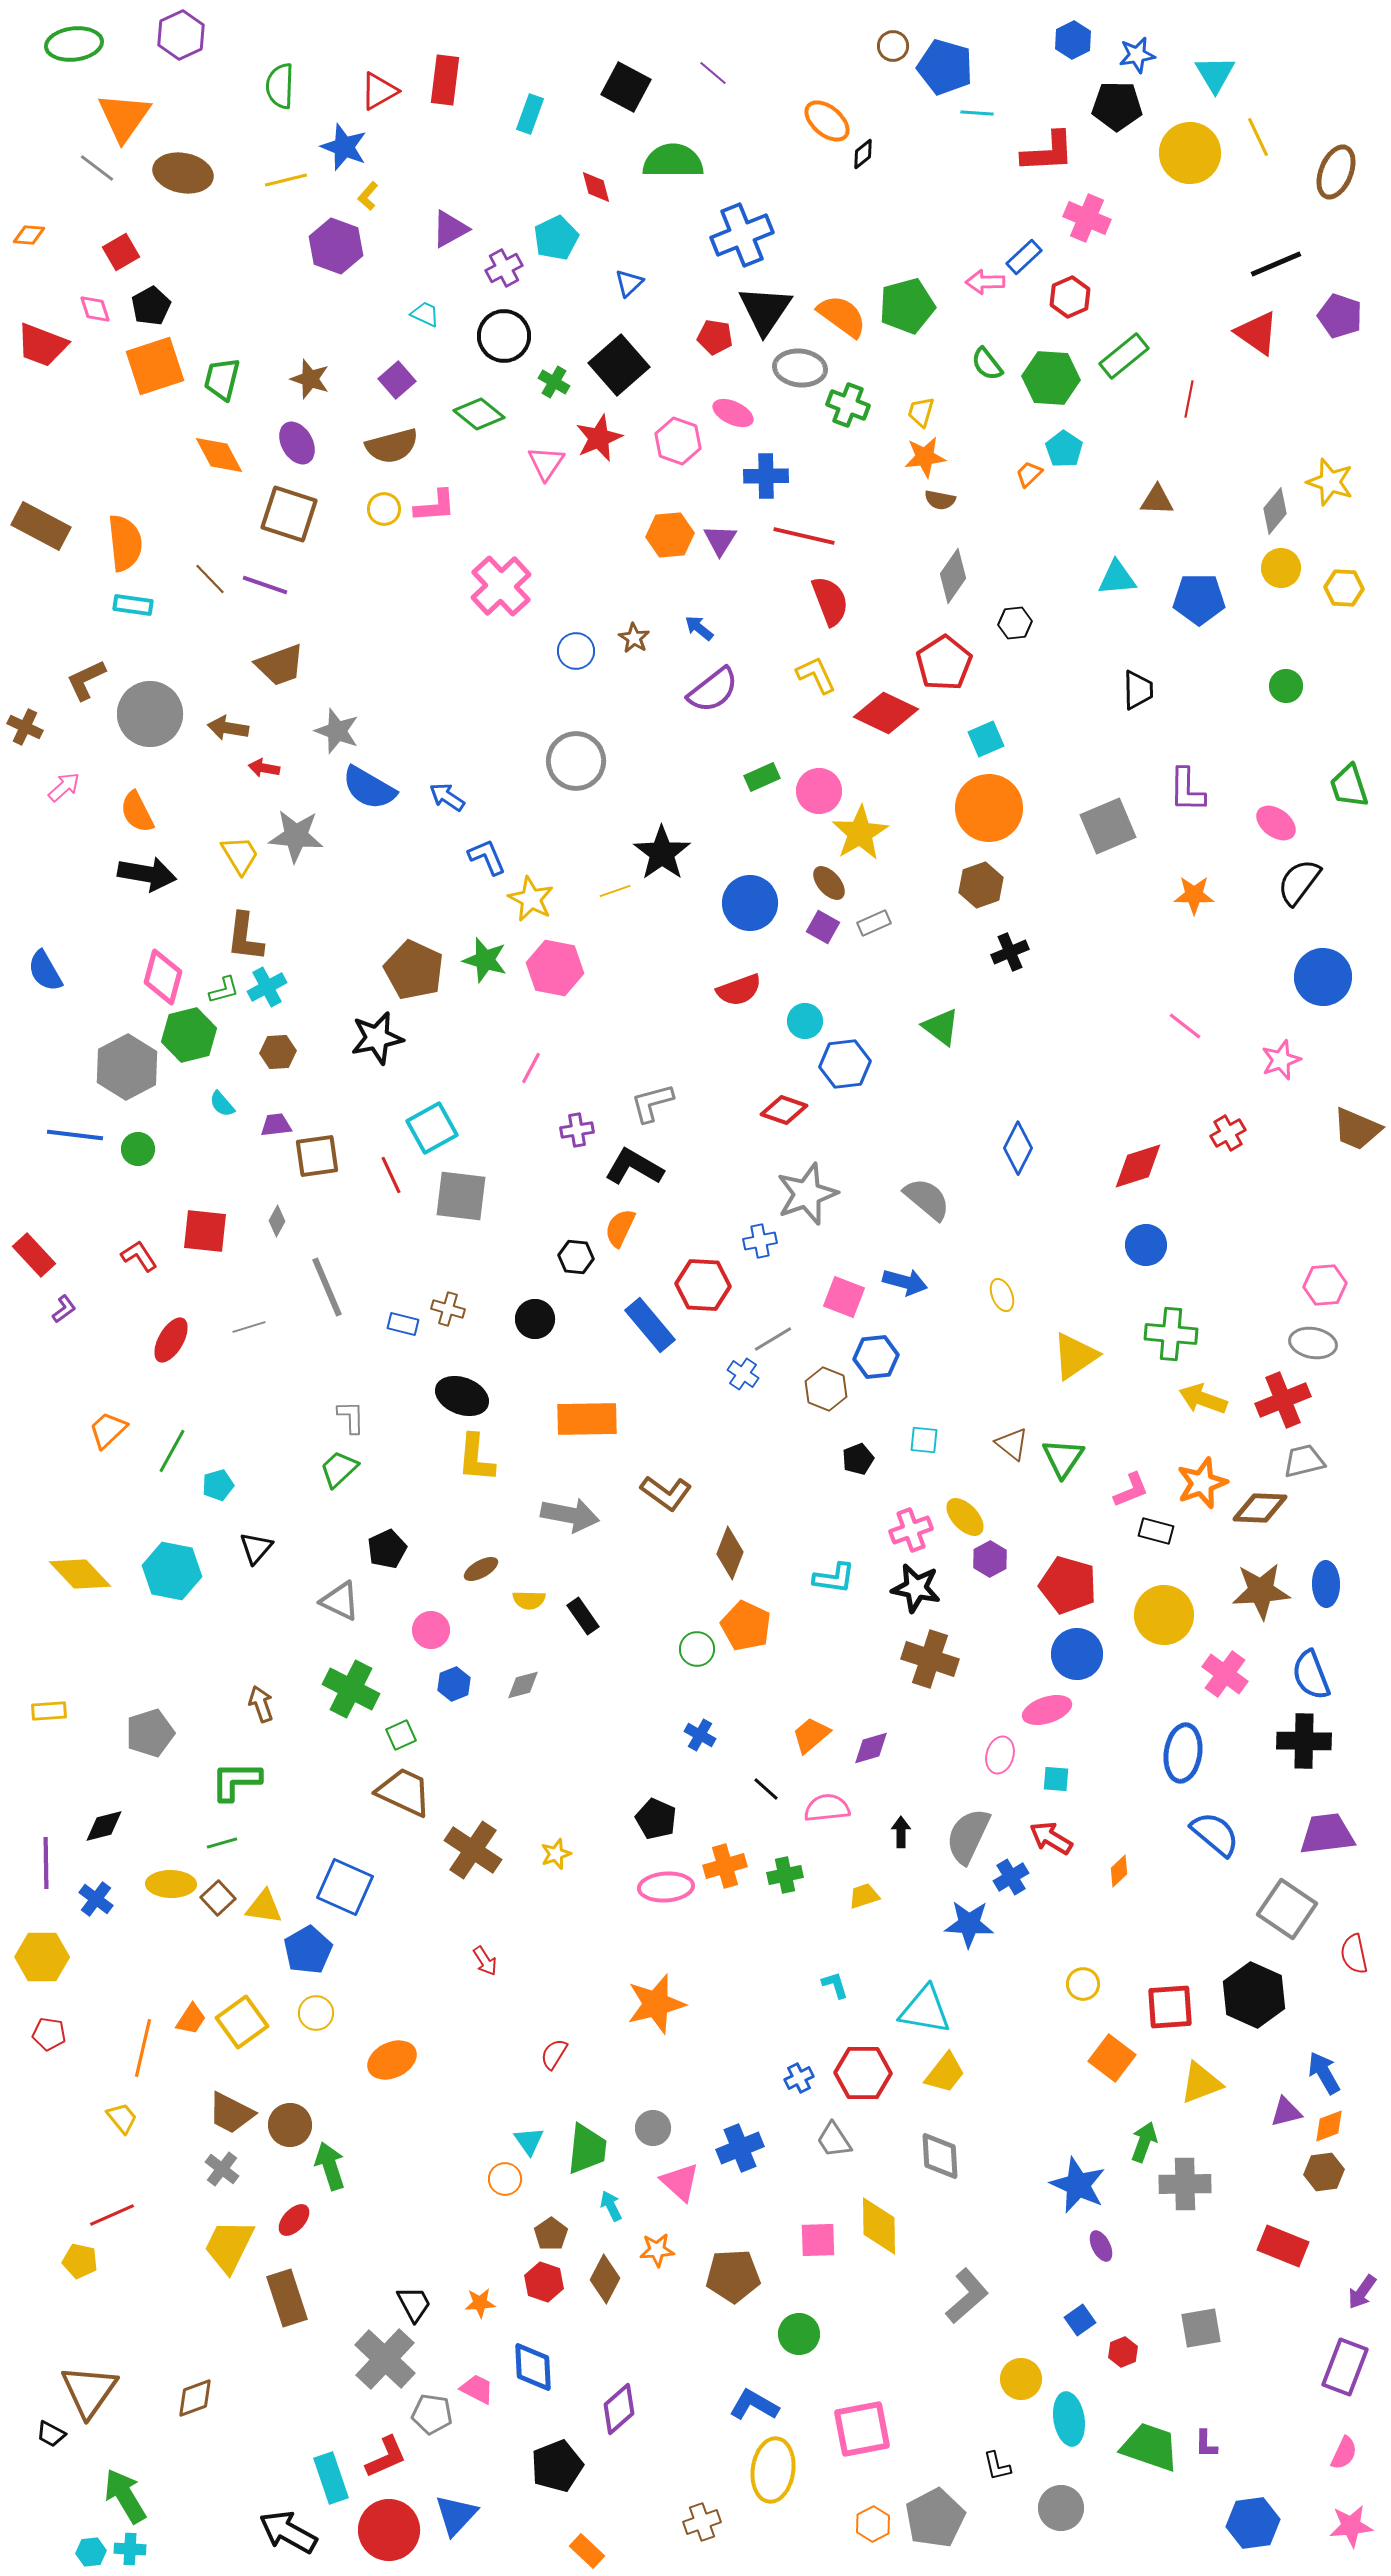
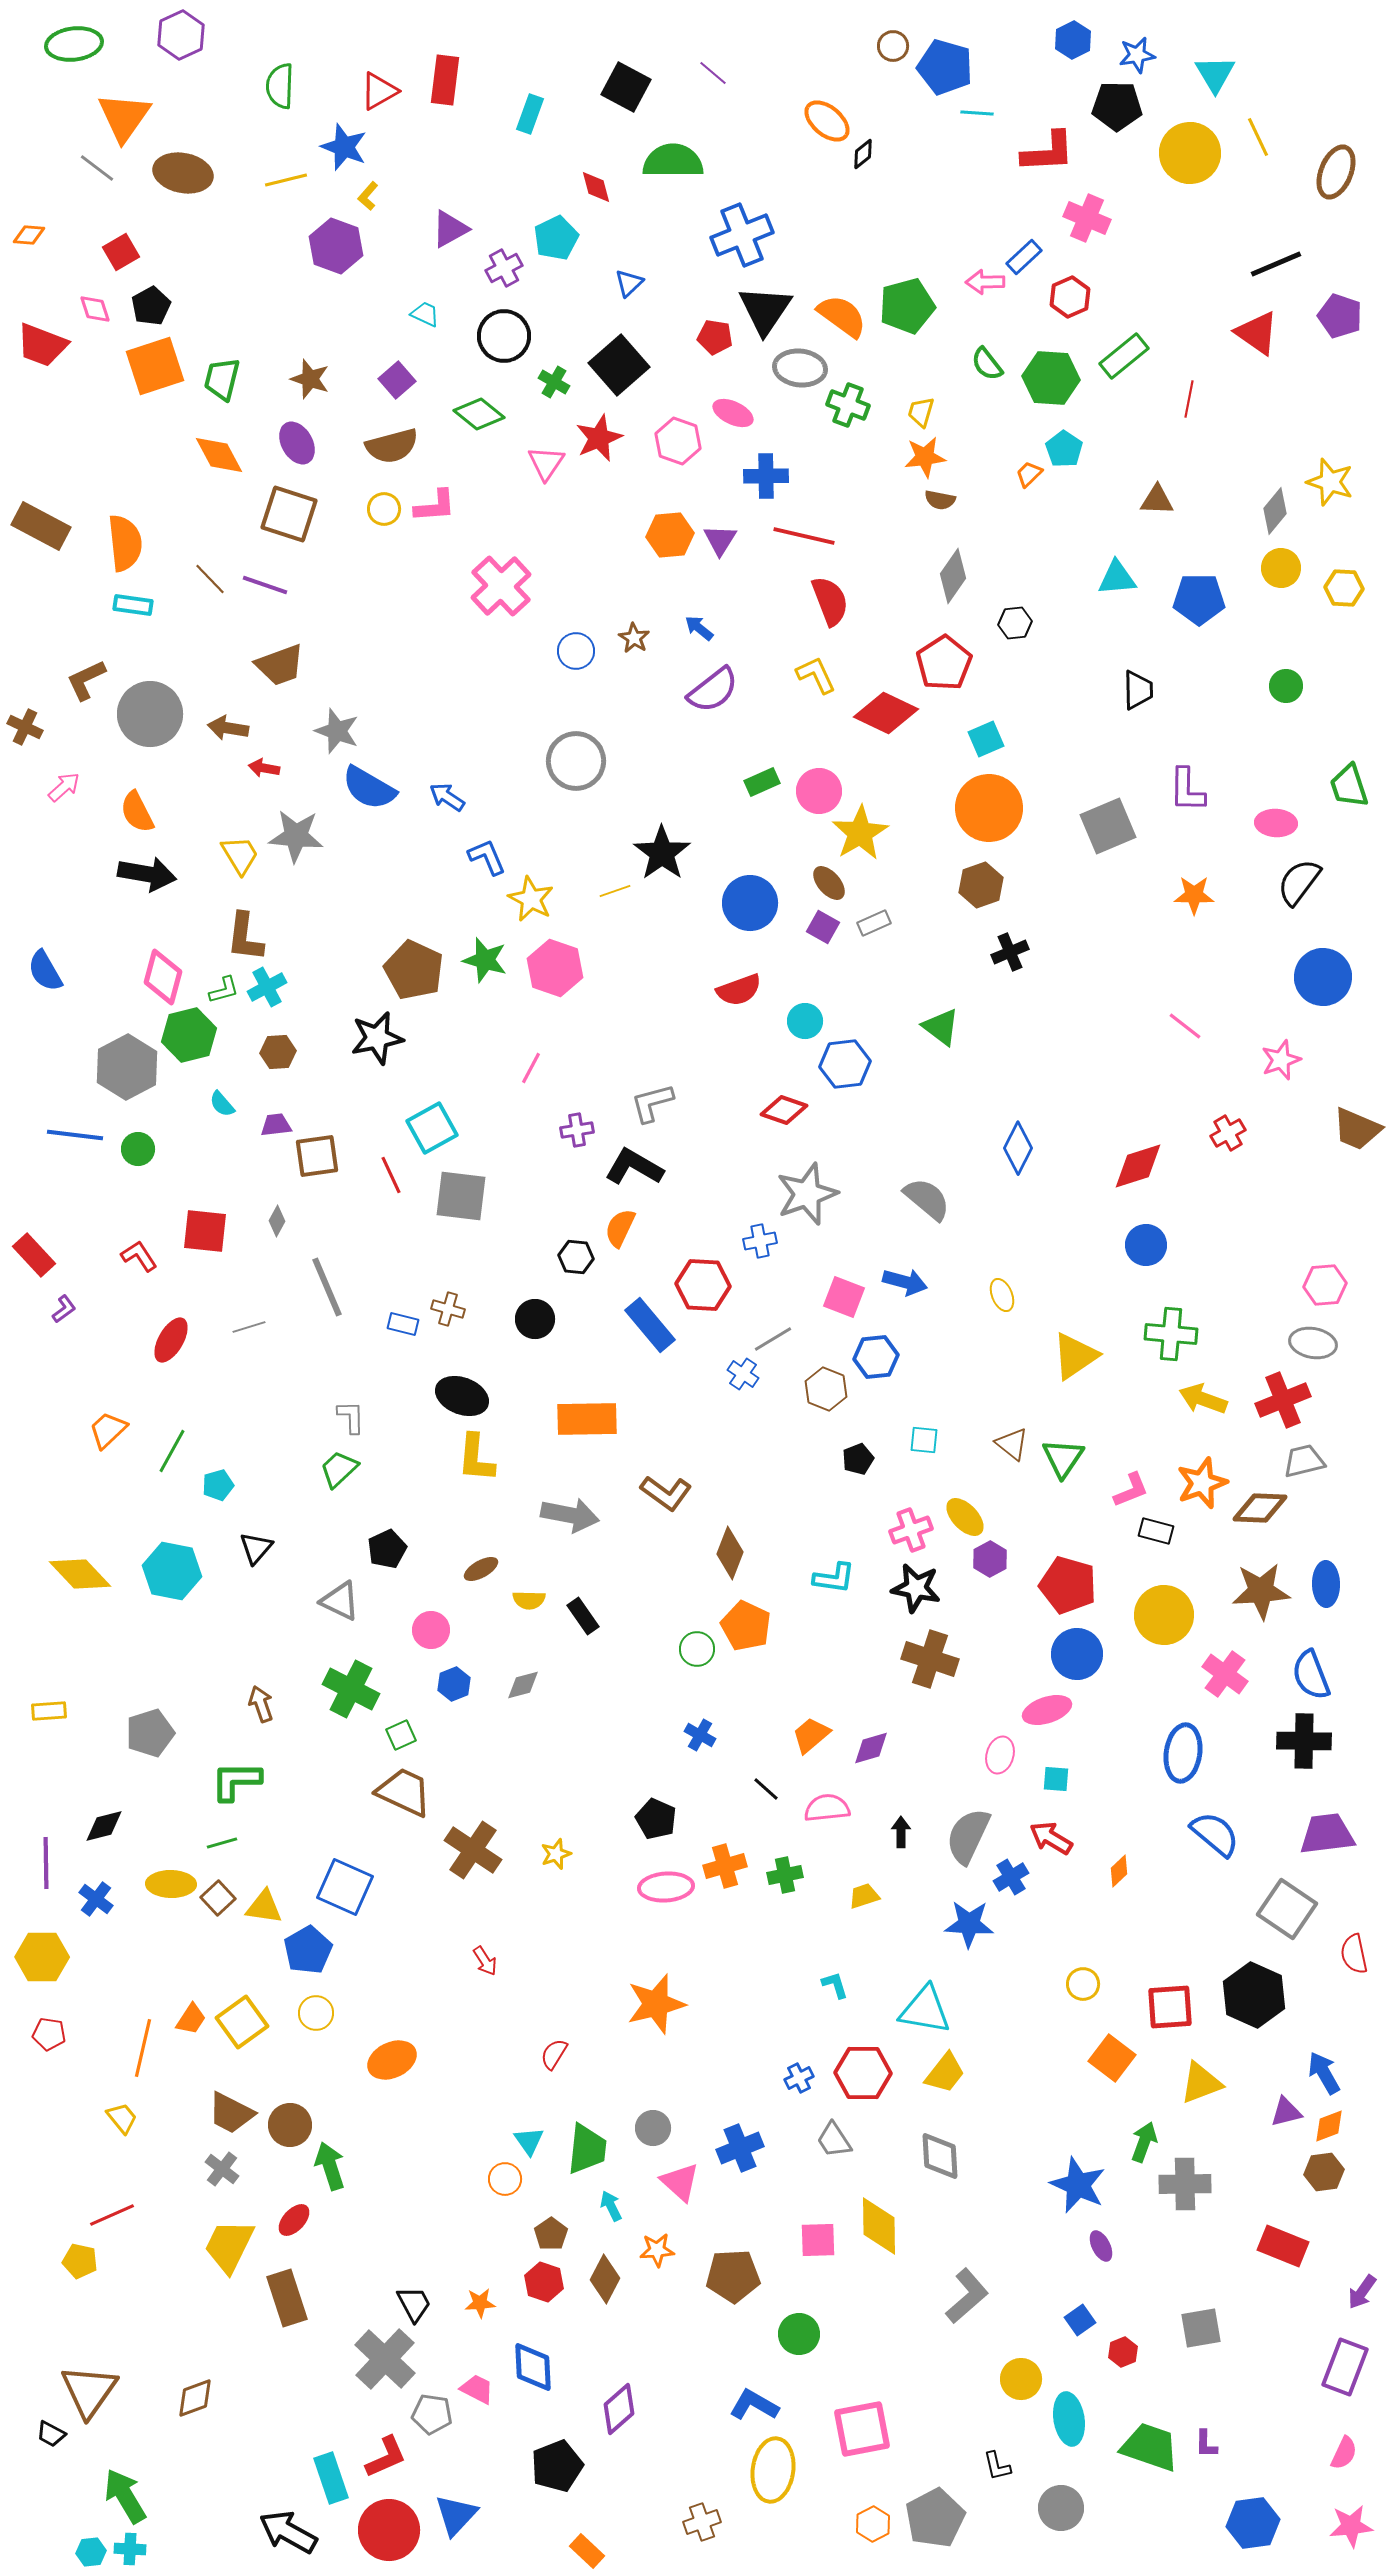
green rectangle at (762, 777): moved 5 px down
pink ellipse at (1276, 823): rotated 33 degrees counterclockwise
pink hexagon at (555, 968): rotated 8 degrees clockwise
